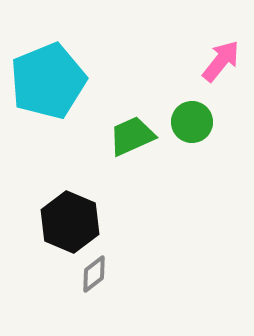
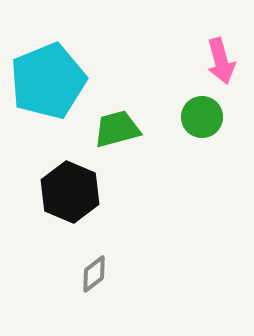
pink arrow: rotated 126 degrees clockwise
green circle: moved 10 px right, 5 px up
green trapezoid: moved 15 px left, 7 px up; rotated 9 degrees clockwise
black hexagon: moved 30 px up
